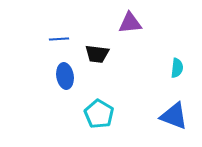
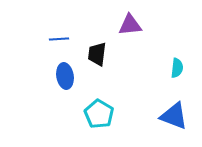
purple triangle: moved 2 px down
black trapezoid: rotated 90 degrees clockwise
